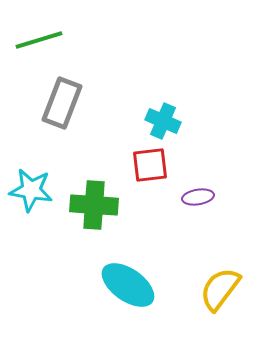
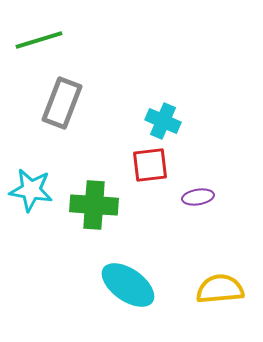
yellow semicircle: rotated 48 degrees clockwise
